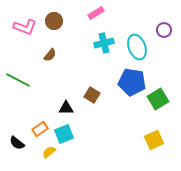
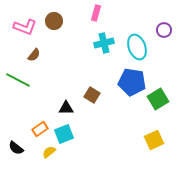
pink rectangle: rotated 42 degrees counterclockwise
brown semicircle: moved 16 px left
black semicircle: moved 1 px left, 5 px down
